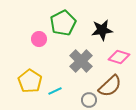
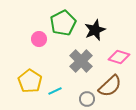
black star: moved 7 px left; rotated 15 degrees counterclockwise
gray circle: moved 2 px left, 1 px up
